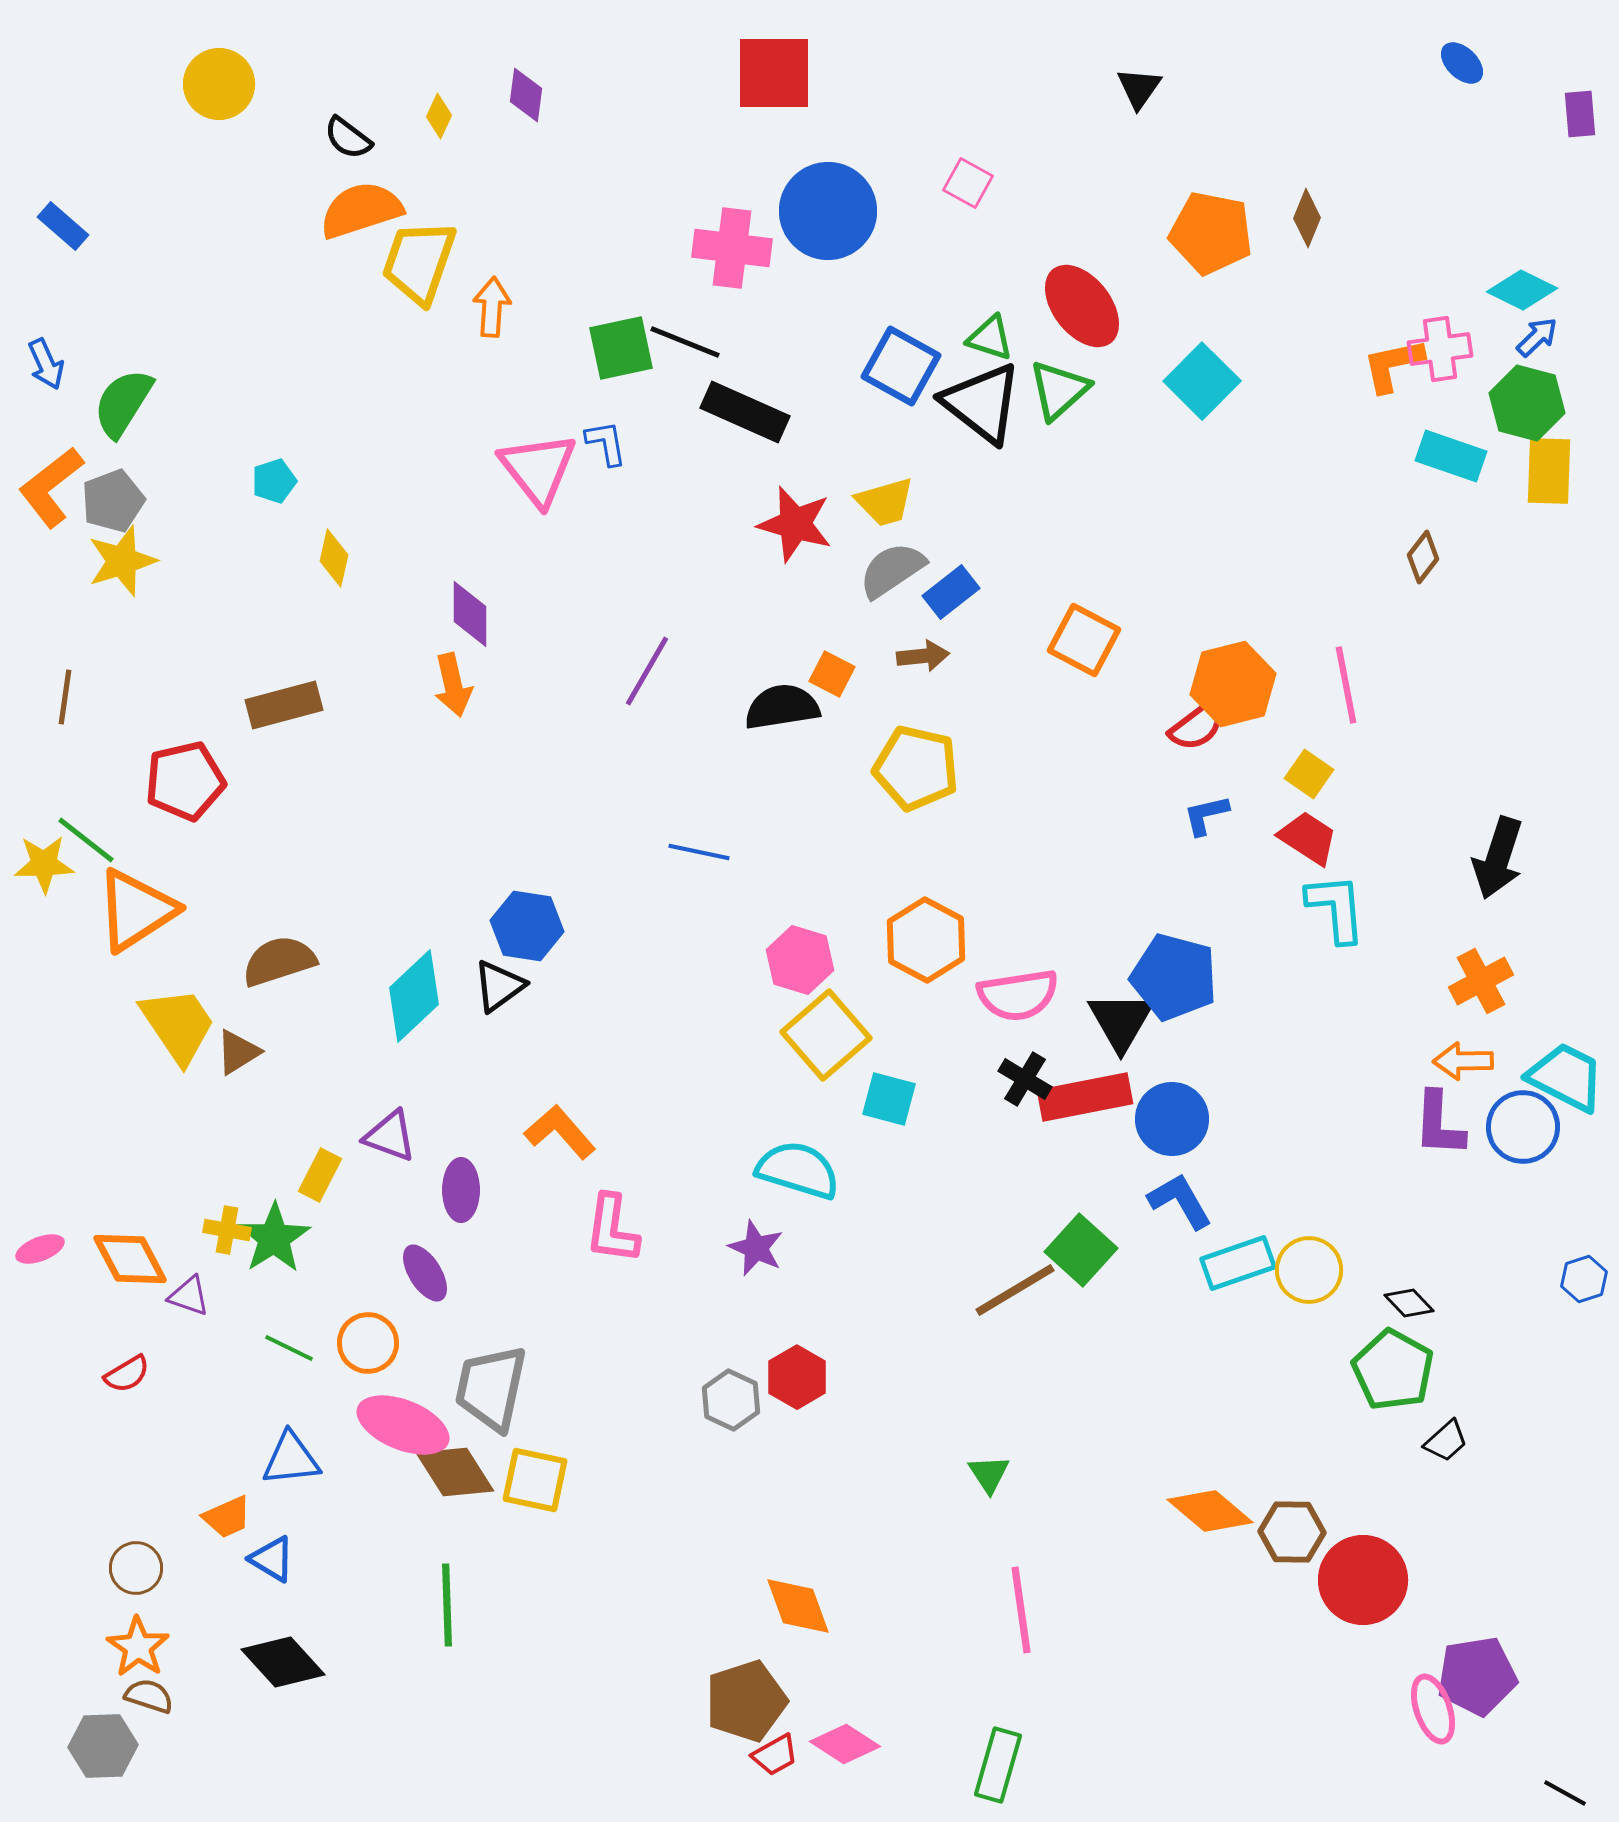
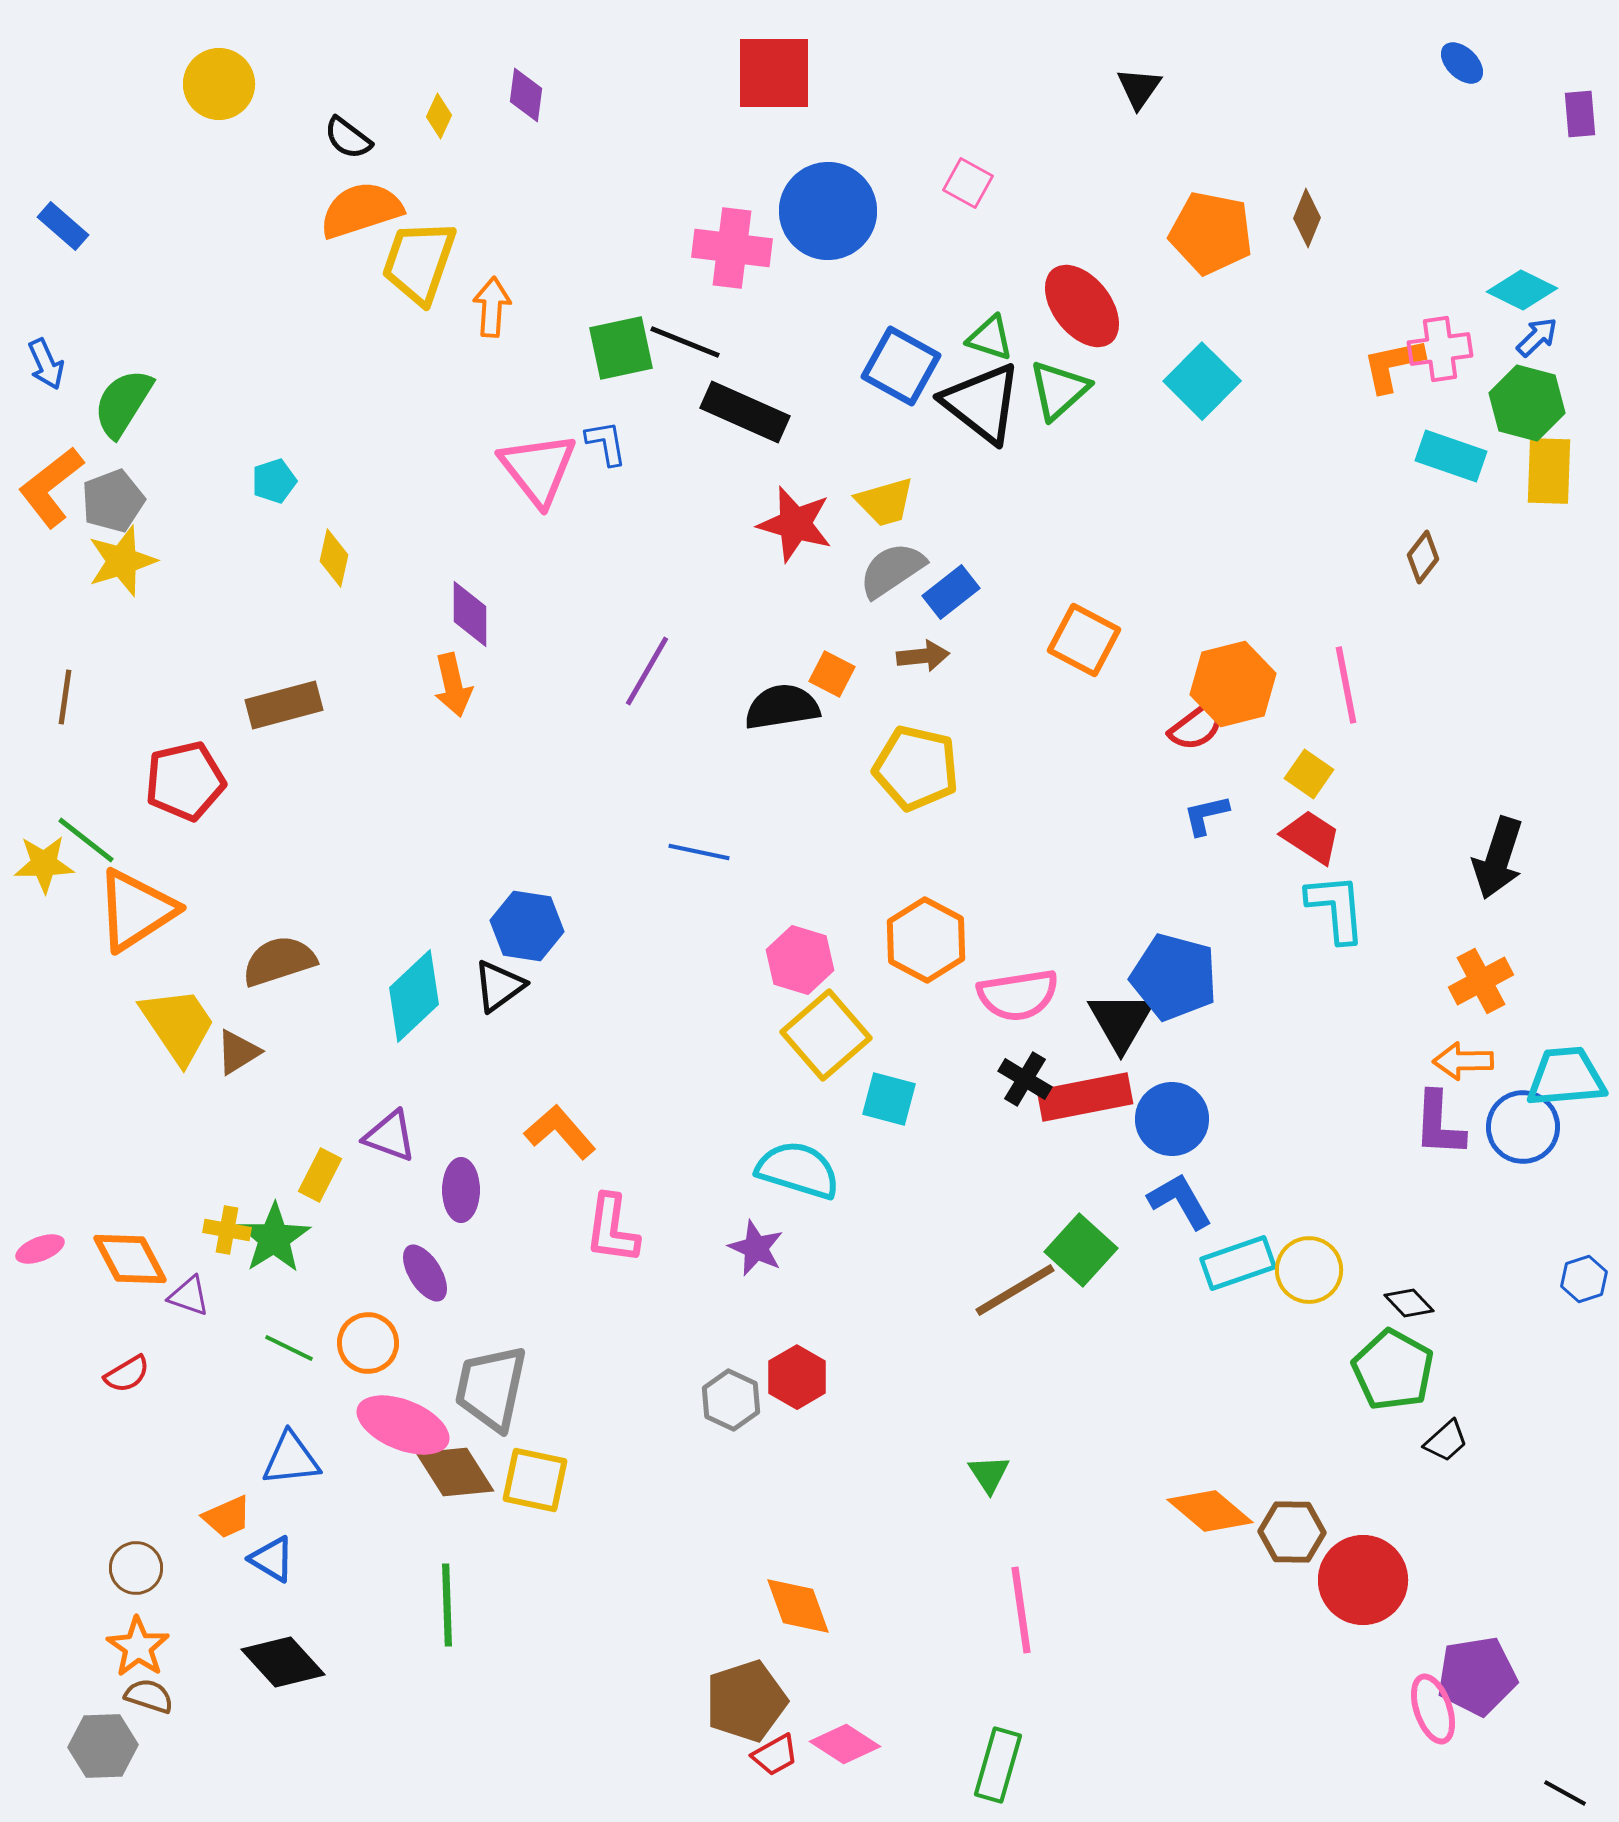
red trapezoid at (1308, 838): moved 3 px right, 1 px up
cyan trapezoid at (1566, 1077): rotated 32 degrees counterclockwise
